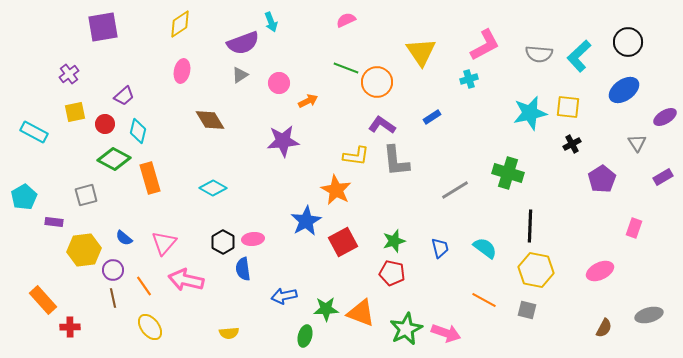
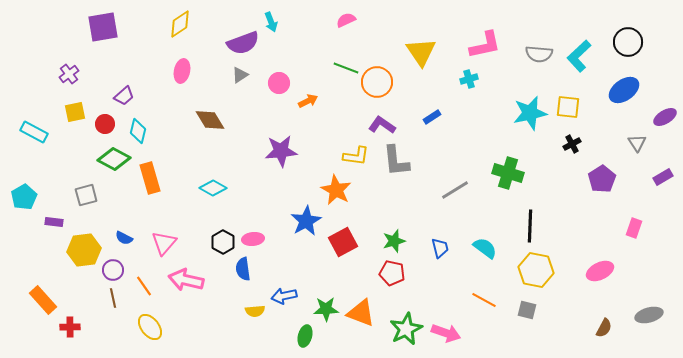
pink L-shape at (485, 45): rotated 16 degrees clockwise
purple star at (283, 141): moved 2 px left, 10 px down
blue semicircle at (124, 238): rotated 12 degrees counterclockwise
yellow semicircle at (229, 333): moved 26 px right, 22 px up
